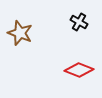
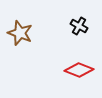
black cross: moved 4 px down
